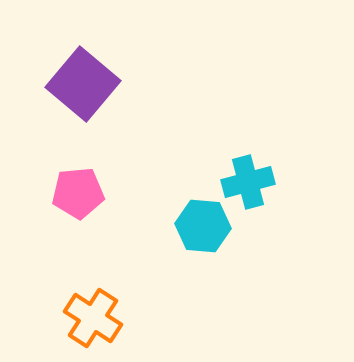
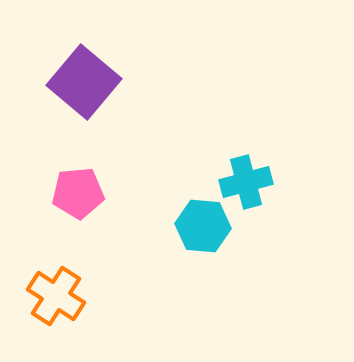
purple square: moved 1 px right, 2 px up
cyan cross: moved 2 px left
orange cross: moved 37 px left, 22 px up
